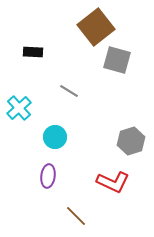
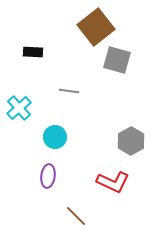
gray line: rotated 24 degrees counterclockwise
gray hexagon: rotated 12 degrees counterclockwise
